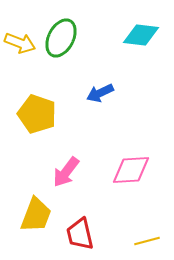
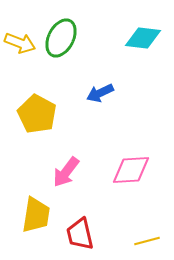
cyan diamond: moved 2 px right, 3 px down
yellow pentagon: rotated 9 degrees clockwise
yellow trapezoid: rotated 12 degrees counterclockwise
